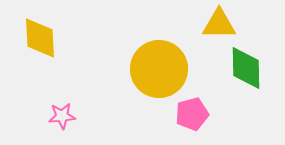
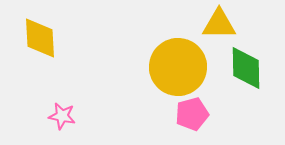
yellow circle: moved 19 px right, 2 px up
pink star: rotated 16 degrees clockwise
